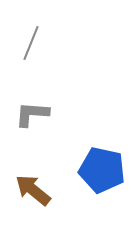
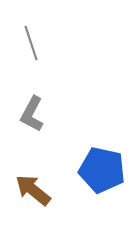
gray line: rotated 40 degrees counterclockwise
gray L-shape: rotated 66 degrees counterclockwise
